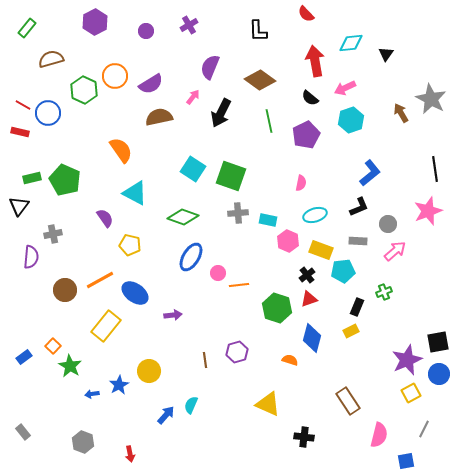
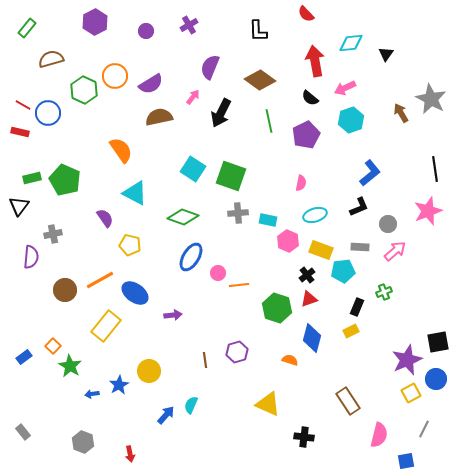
gray rectangle at (358, 241): moved 2 px right, 6 px down
blue circle at (439, 374): moved 3 px left, 5 px down
